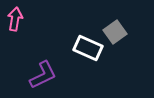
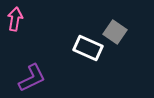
gray square: rotated 20 degrees counterclockwise
purple L-shape: moved 11 px left, 3 px down
